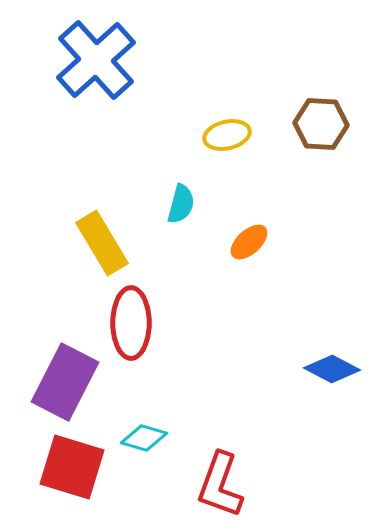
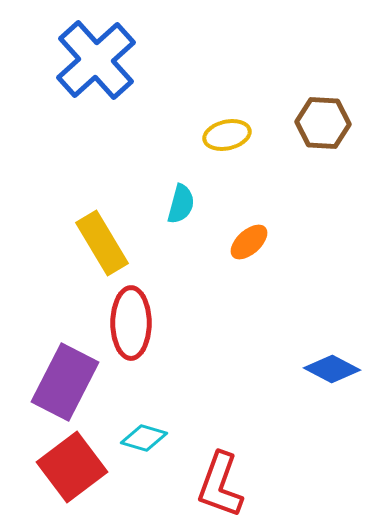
brown hexagon: moved 2 px right, 1 px up
red square: rotated 36 degrees clockwise
